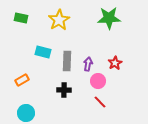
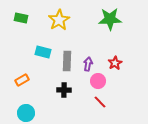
green star: moved 1 px right, 1 px down
